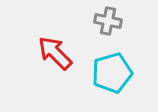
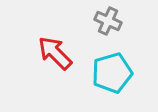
gray cross: rotated 12 degrees clockwise
